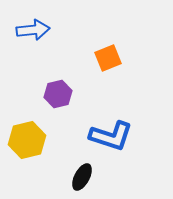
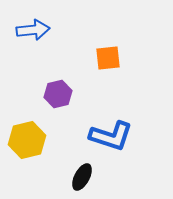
orange square: rotated 16 degrees clockwise
